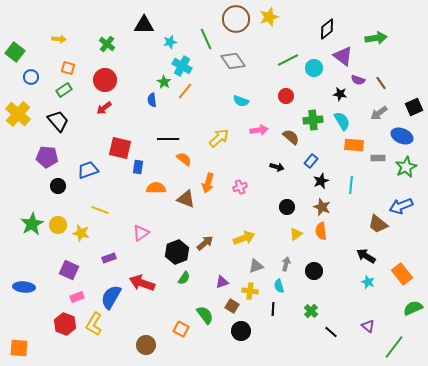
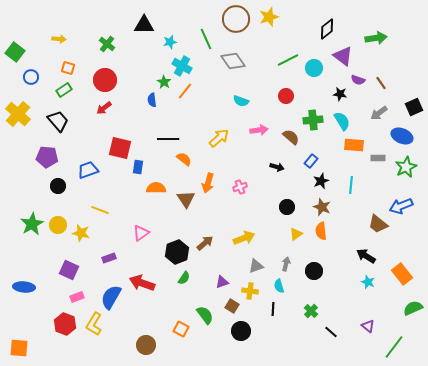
brown triangle at (186, 199): rotated 36 degrees clockwise
